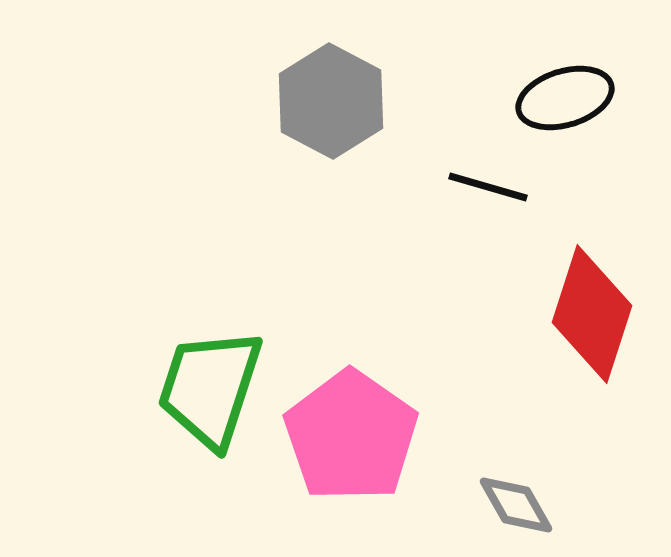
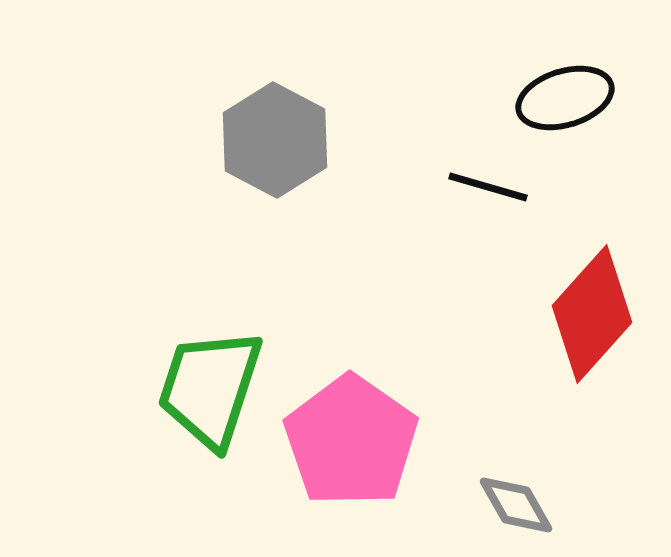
gray hexagon: moved 56 px left, 39 px down
red diamond: rotated 24 degrees clockwise
pink pentagon: moved 5 px down
